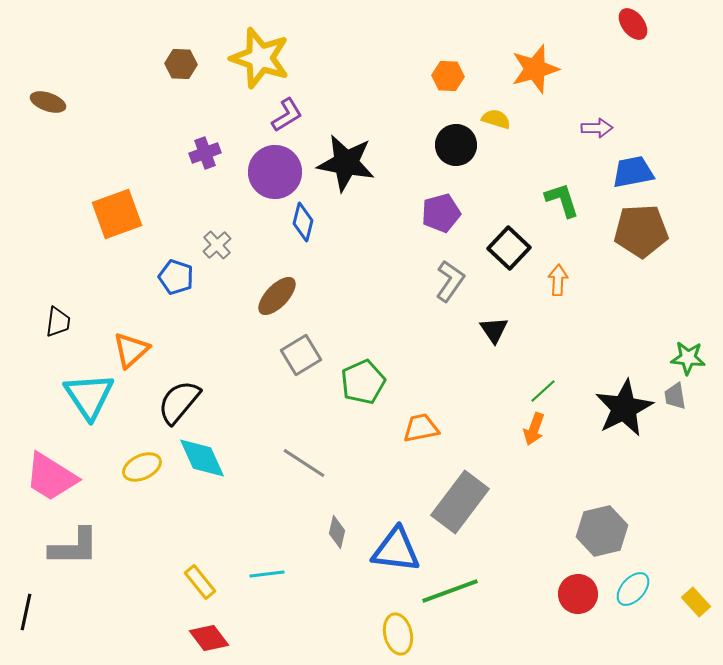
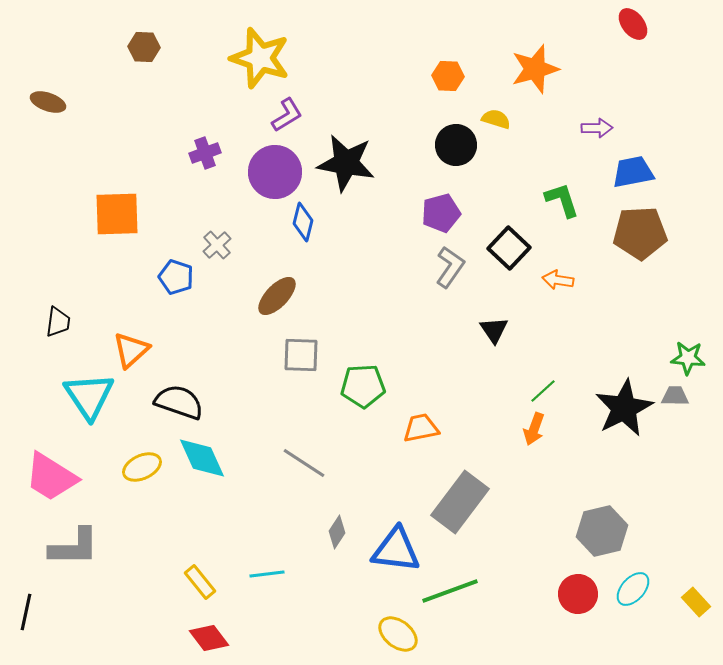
brown hexagon at (181, 64): moved 37 px left, 17 px up
orange square at (117, 214): rotated 18 degrees clockwise
brown pentagon at (641, 231): moved 1 px left, 2 px down
orange arrow at (558, 280): rotated 84 degrees counterclockwise
gray L-shape at (450, 281): moved 14 px up
gray square at (301, 355): rotated 33 degrees clockwise
green pentagon at (363, 382): moved 4 px down; rotated 21 degrees clockwise
gray trapezoid at (675, 396): rotated 100 degrees clockwise
black semicircle at (179, 402): rotated 69 degrees clockwise
gray diamond at (337, 532): rotated 20 degrees clockwise
yellow ellipse at (398, 634): rotated 39 degrees counterclockwise
